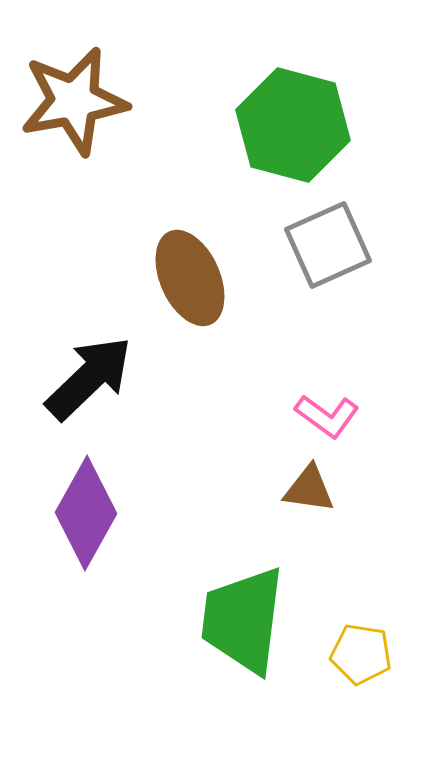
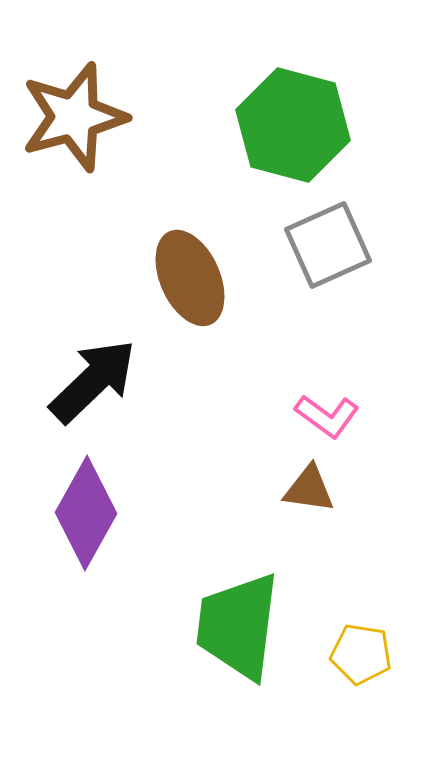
brown star: moved 16 px down; rotated 5 degrees counterclockwise
black arrow: moved 4 px right, 3 px down
green trapezoid: moved 5 px left, 6 px down
